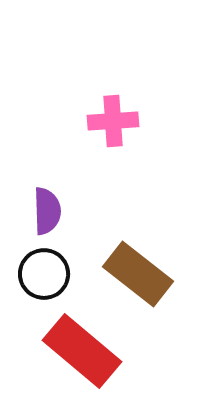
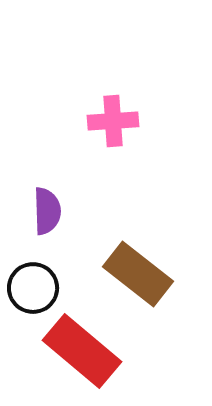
black circle: moved 11 px left, 14 px down
